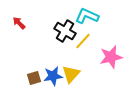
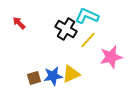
black cross: moved 1 px right, 2 px up
yellow line: moved 5 px right, 1 px up
yellow triangle: rotated 24 degrees clockwise
